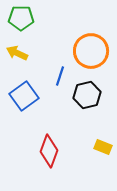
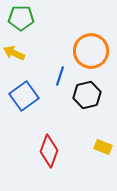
yellow arrow: moved 3 px left
